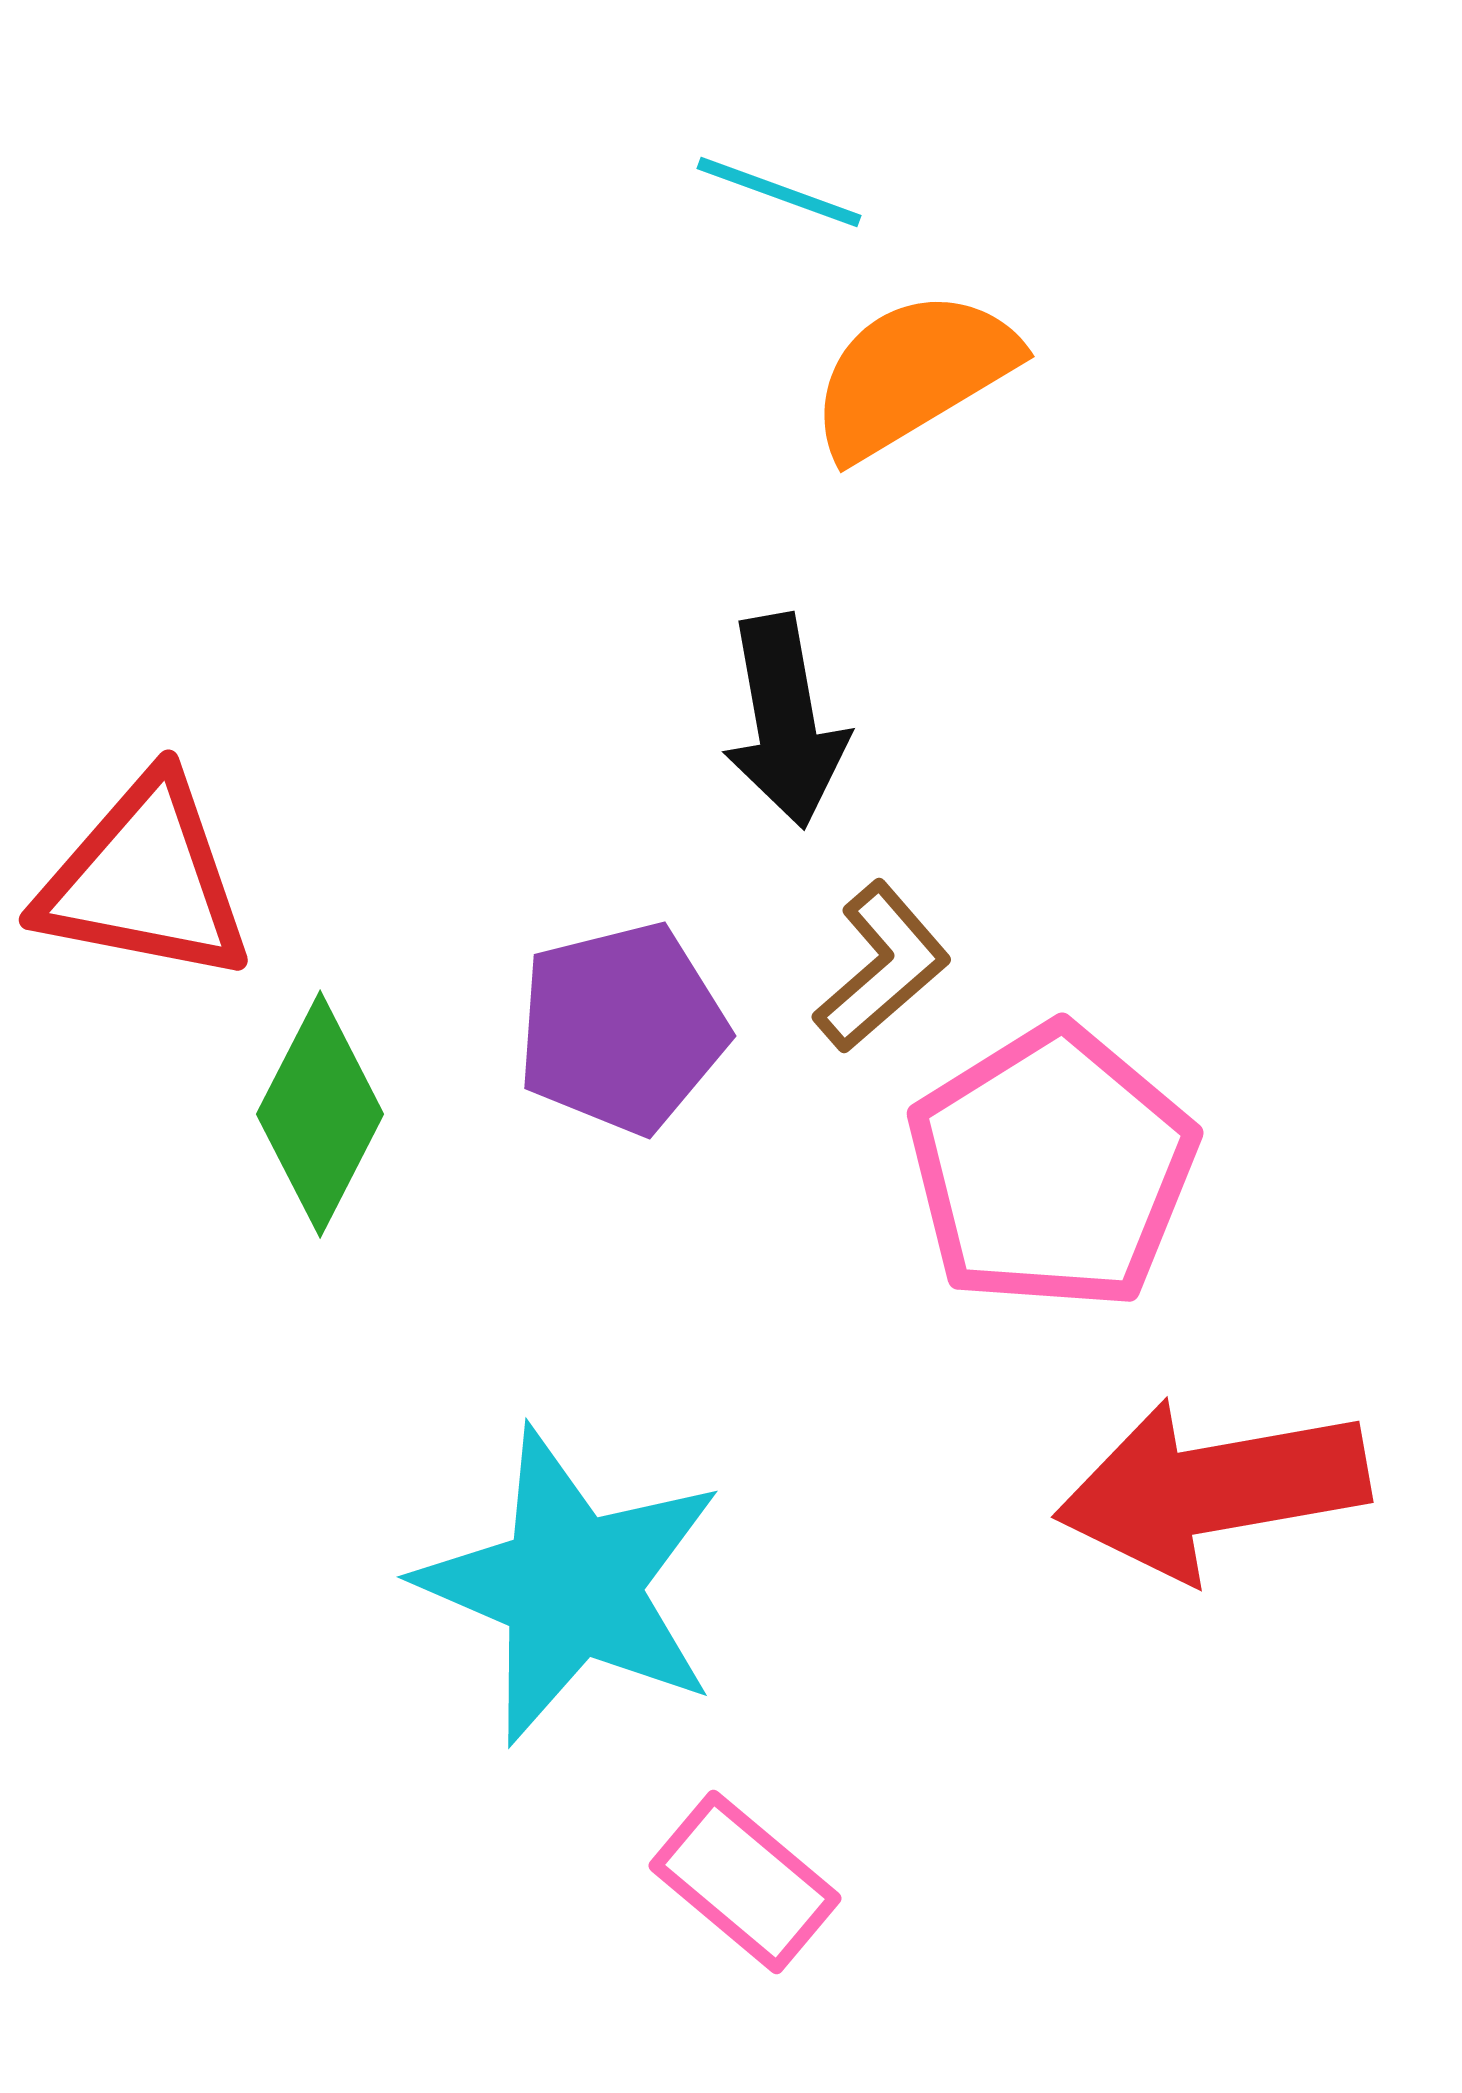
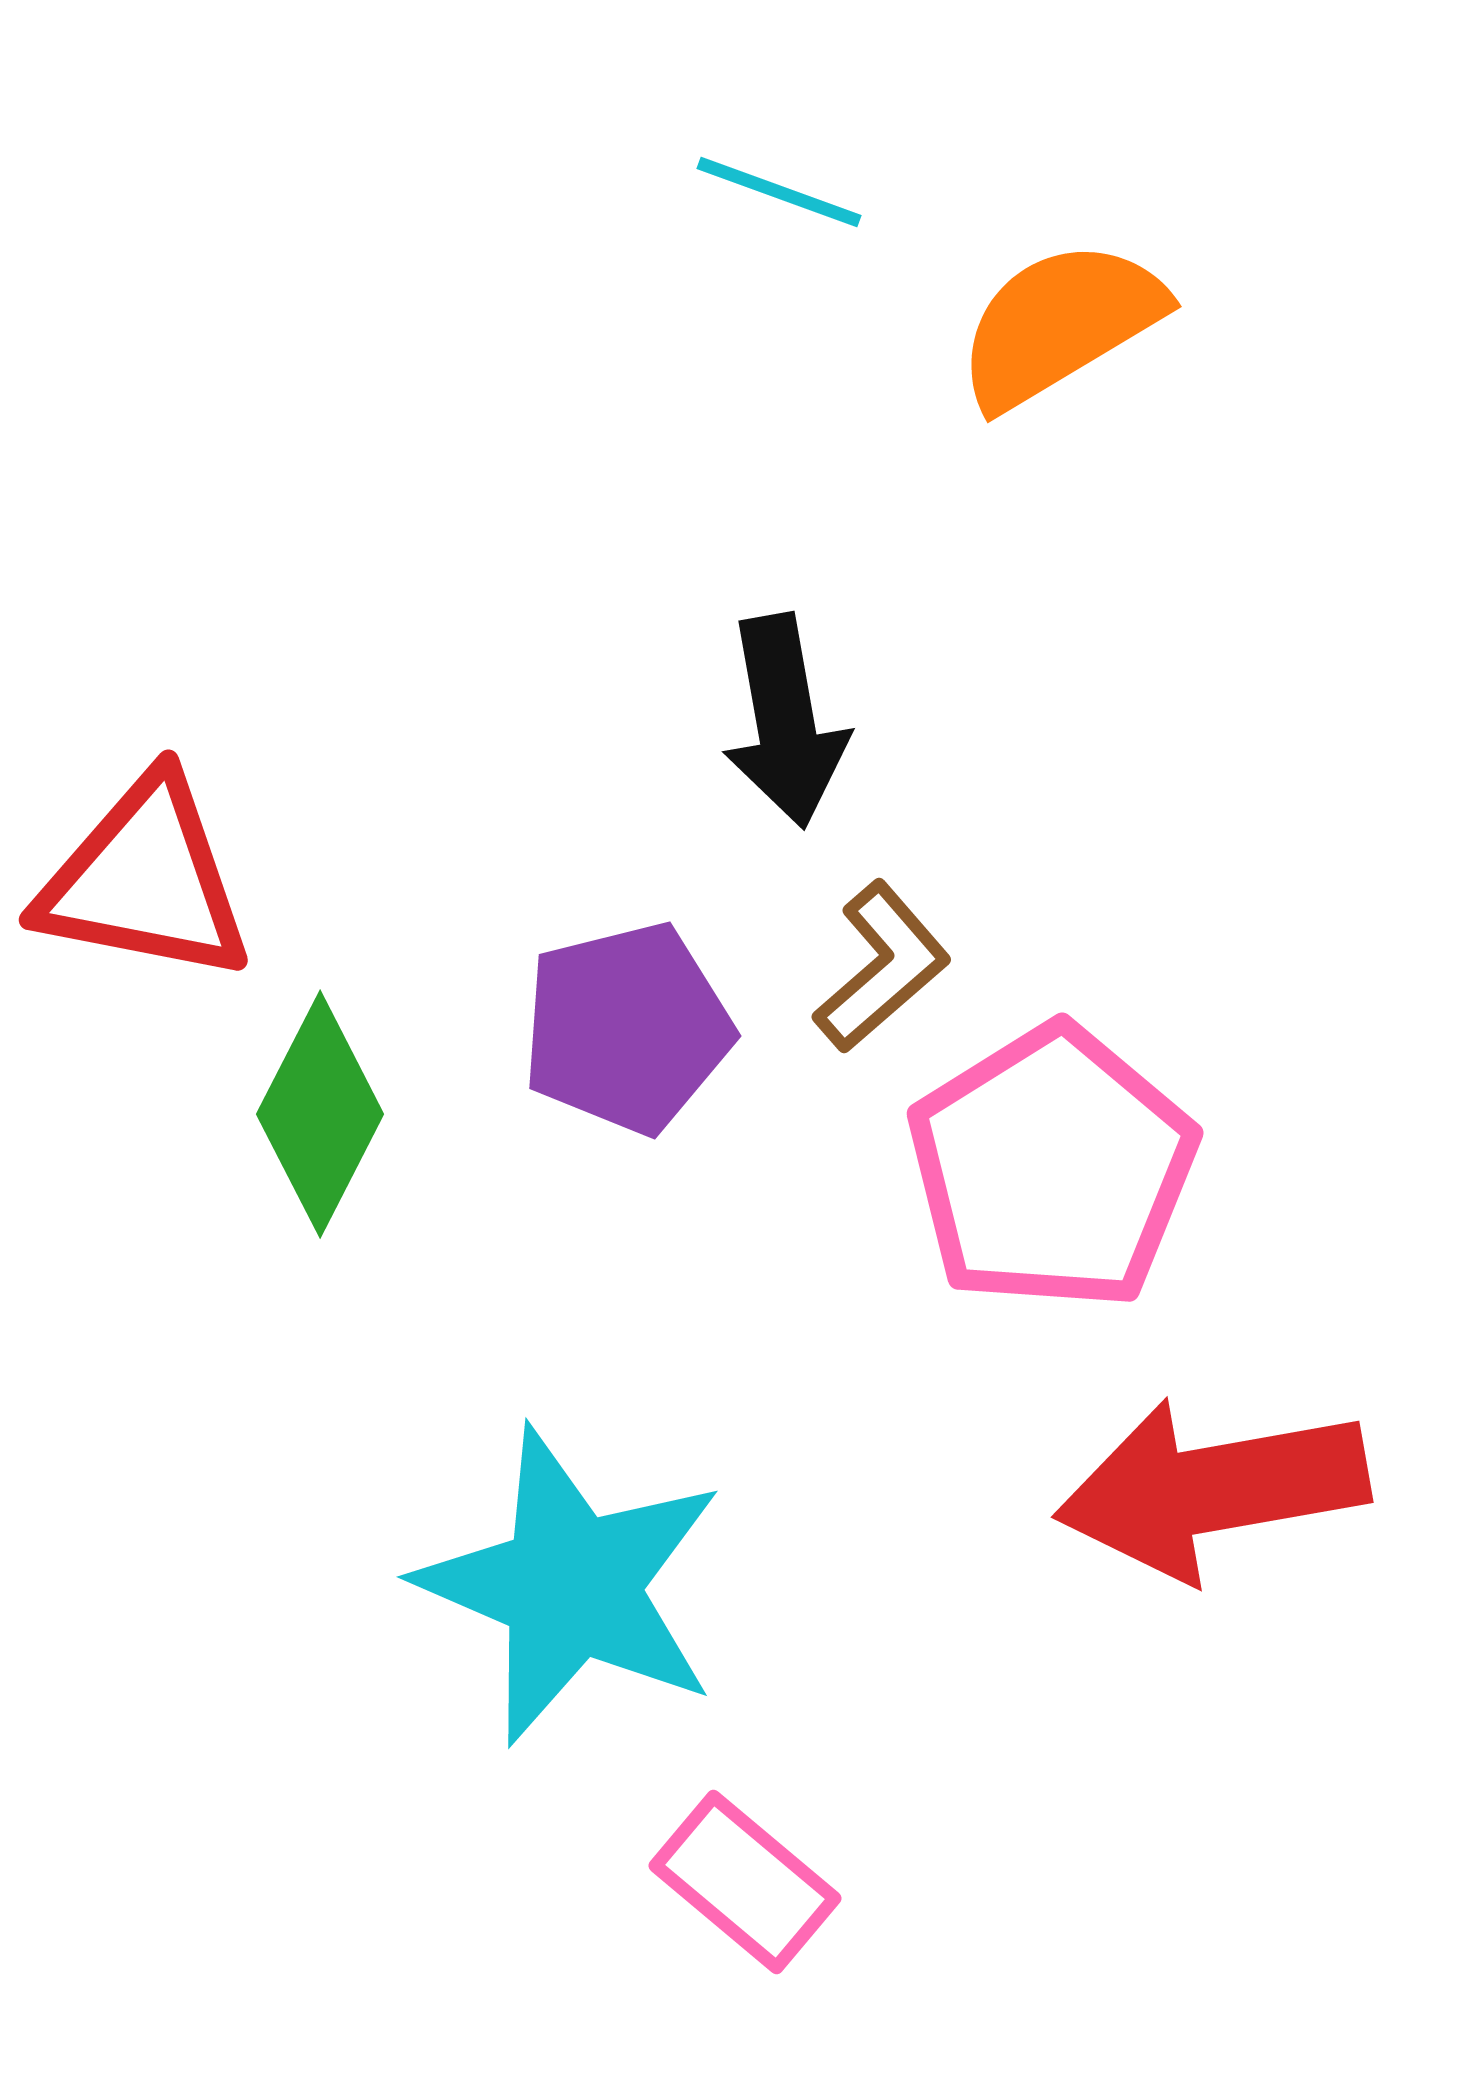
orange semicircle: moved 147 px right, 50 px up
purple pentagon: moved 5 px right
